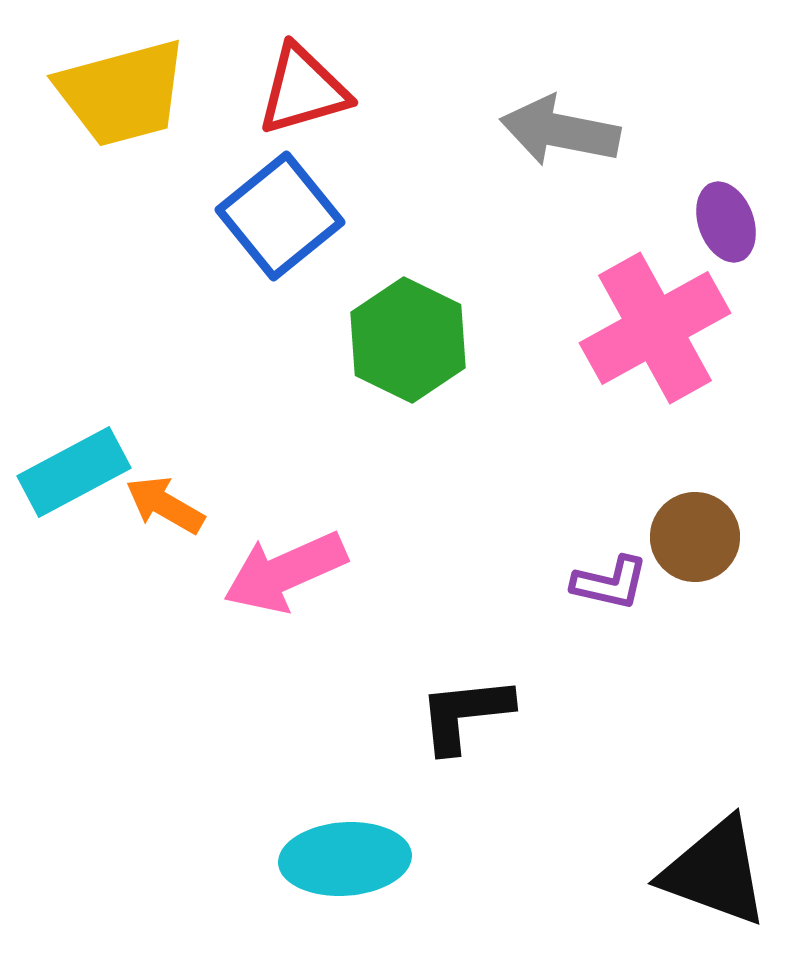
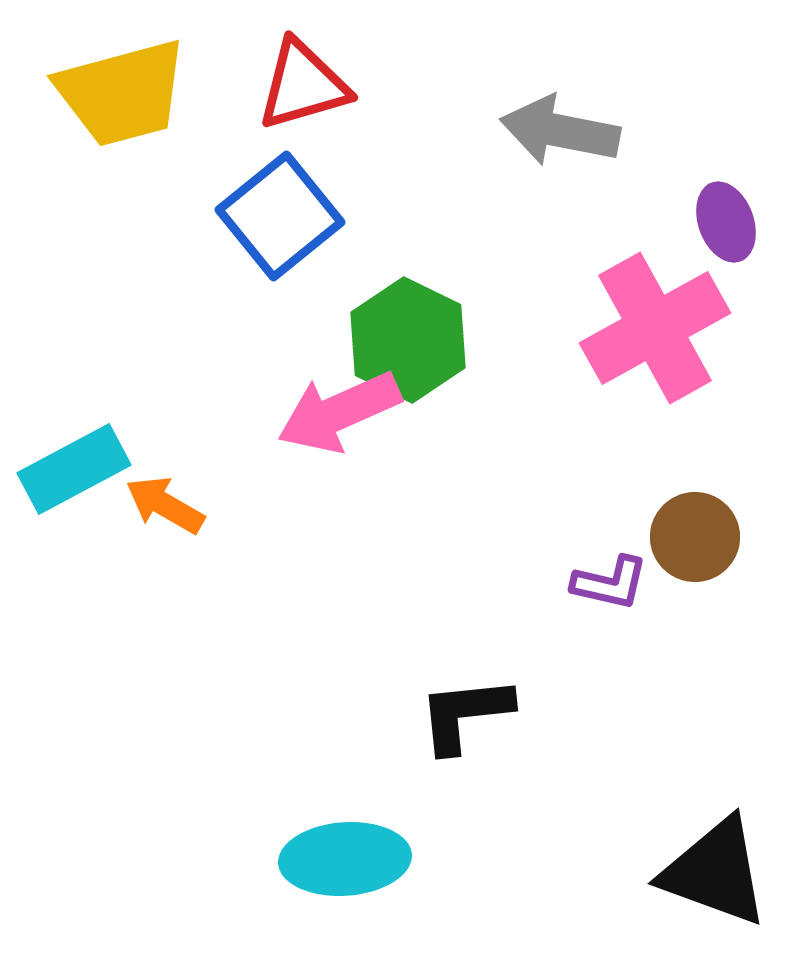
red triangle: moved 5 px up
cyan rectangle: moved 3 px up
pink arrow: moved 54 px right, 160 px up
